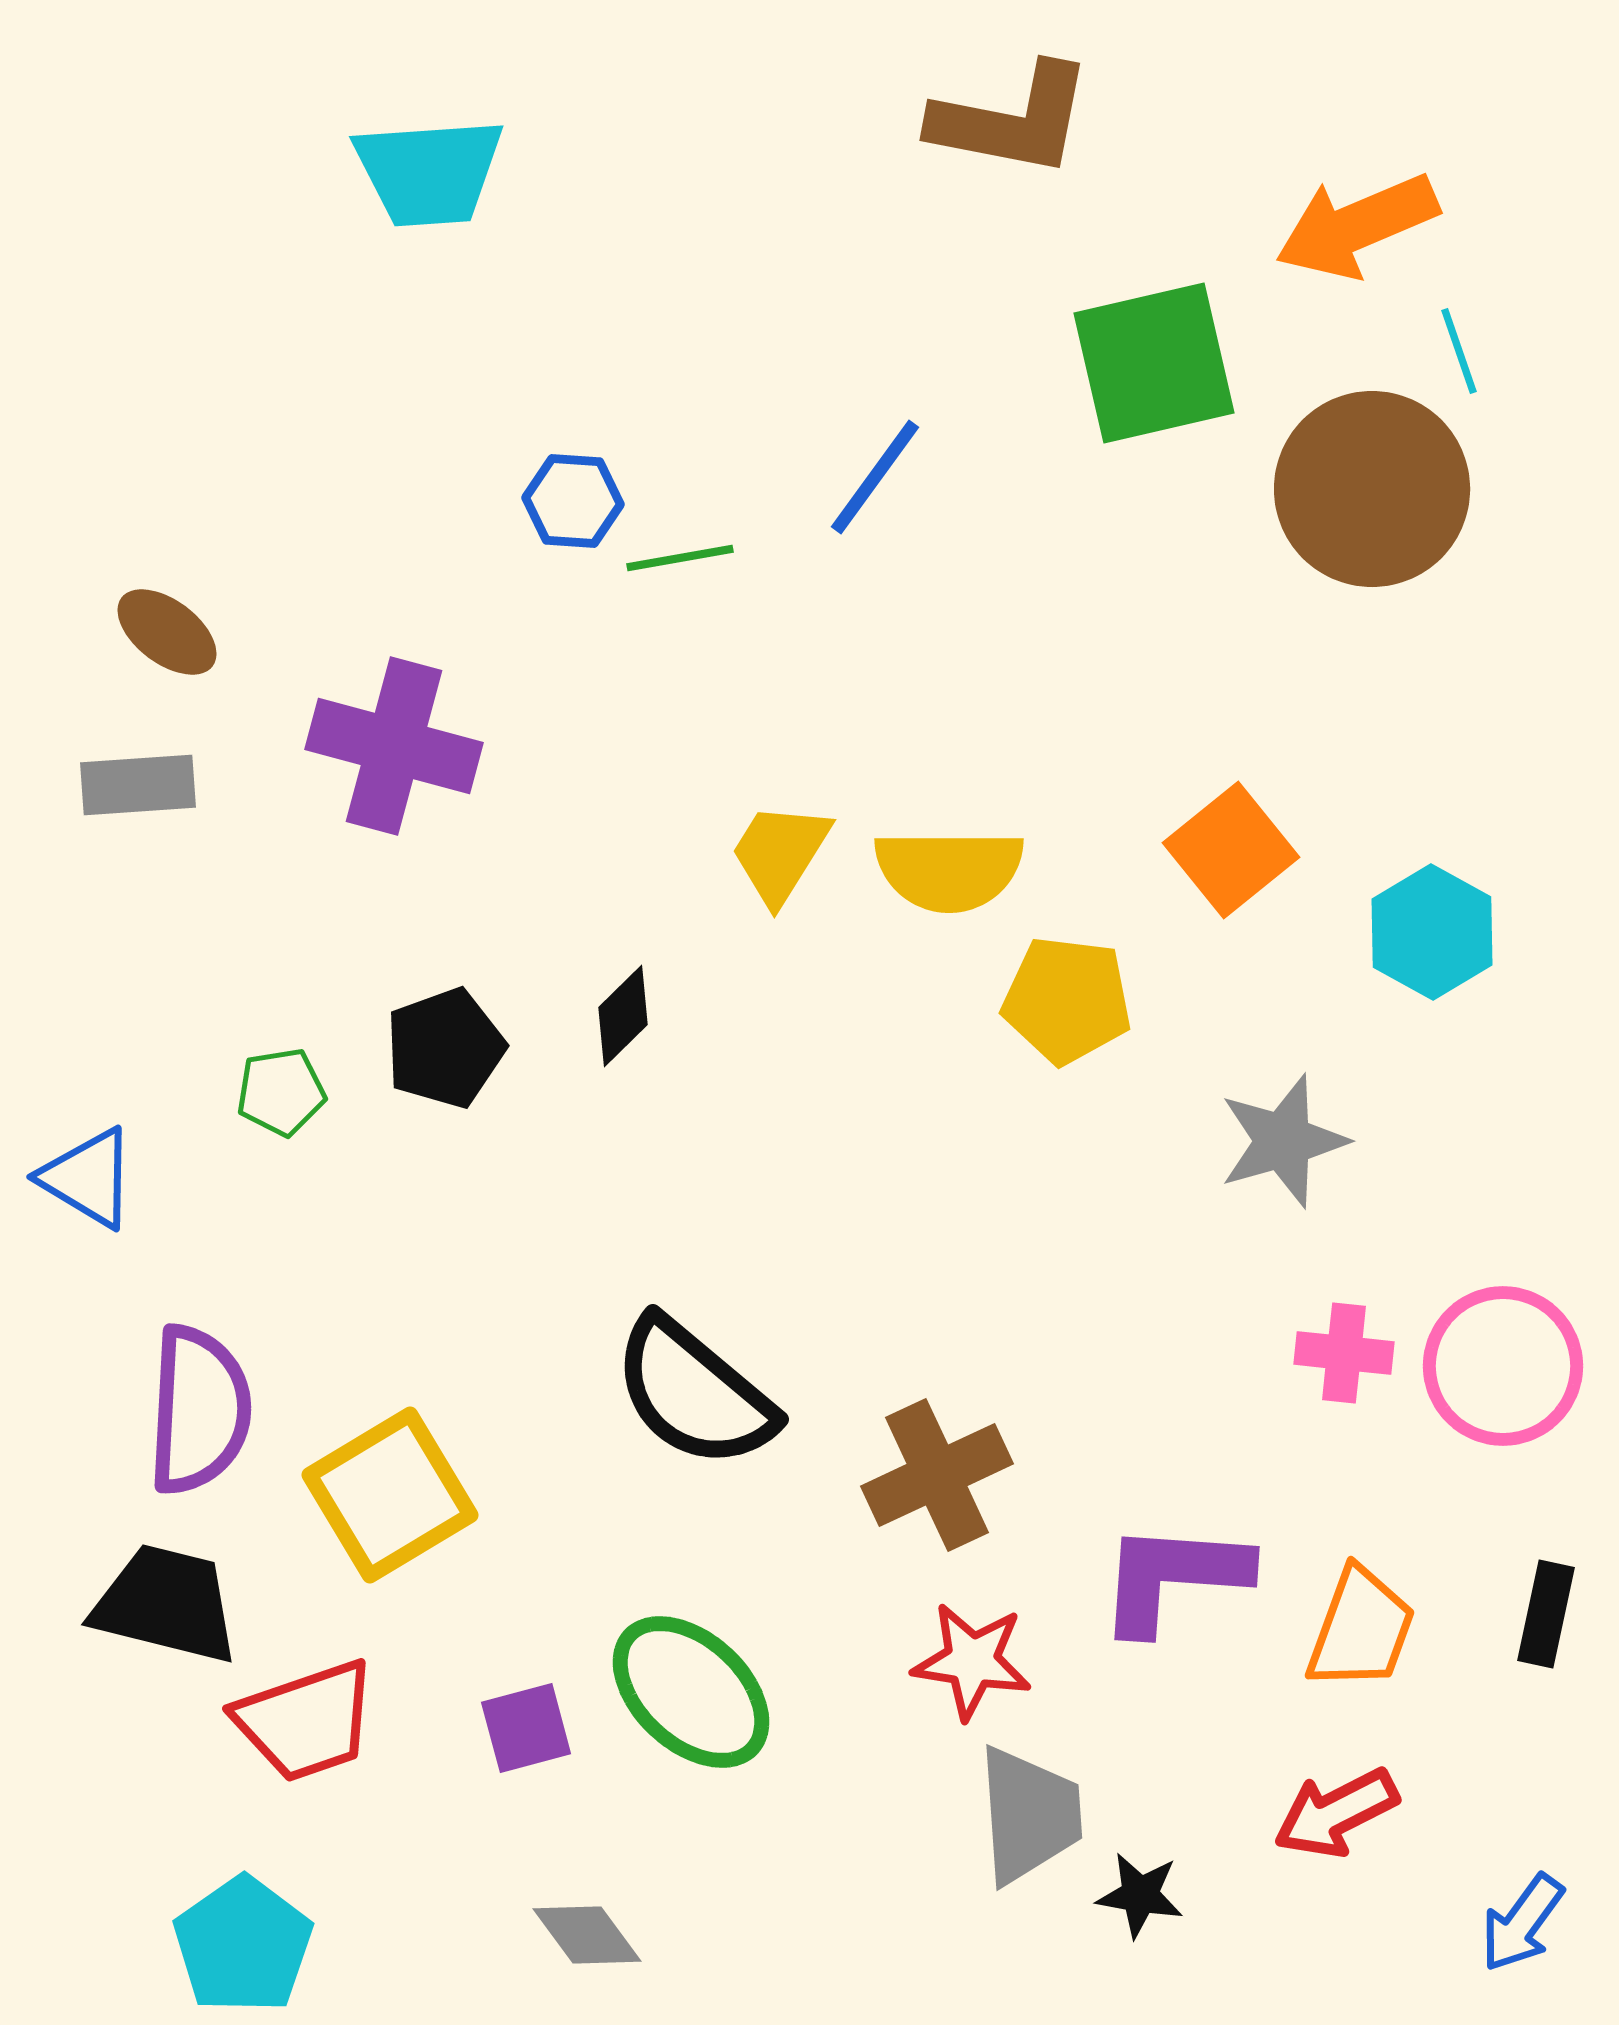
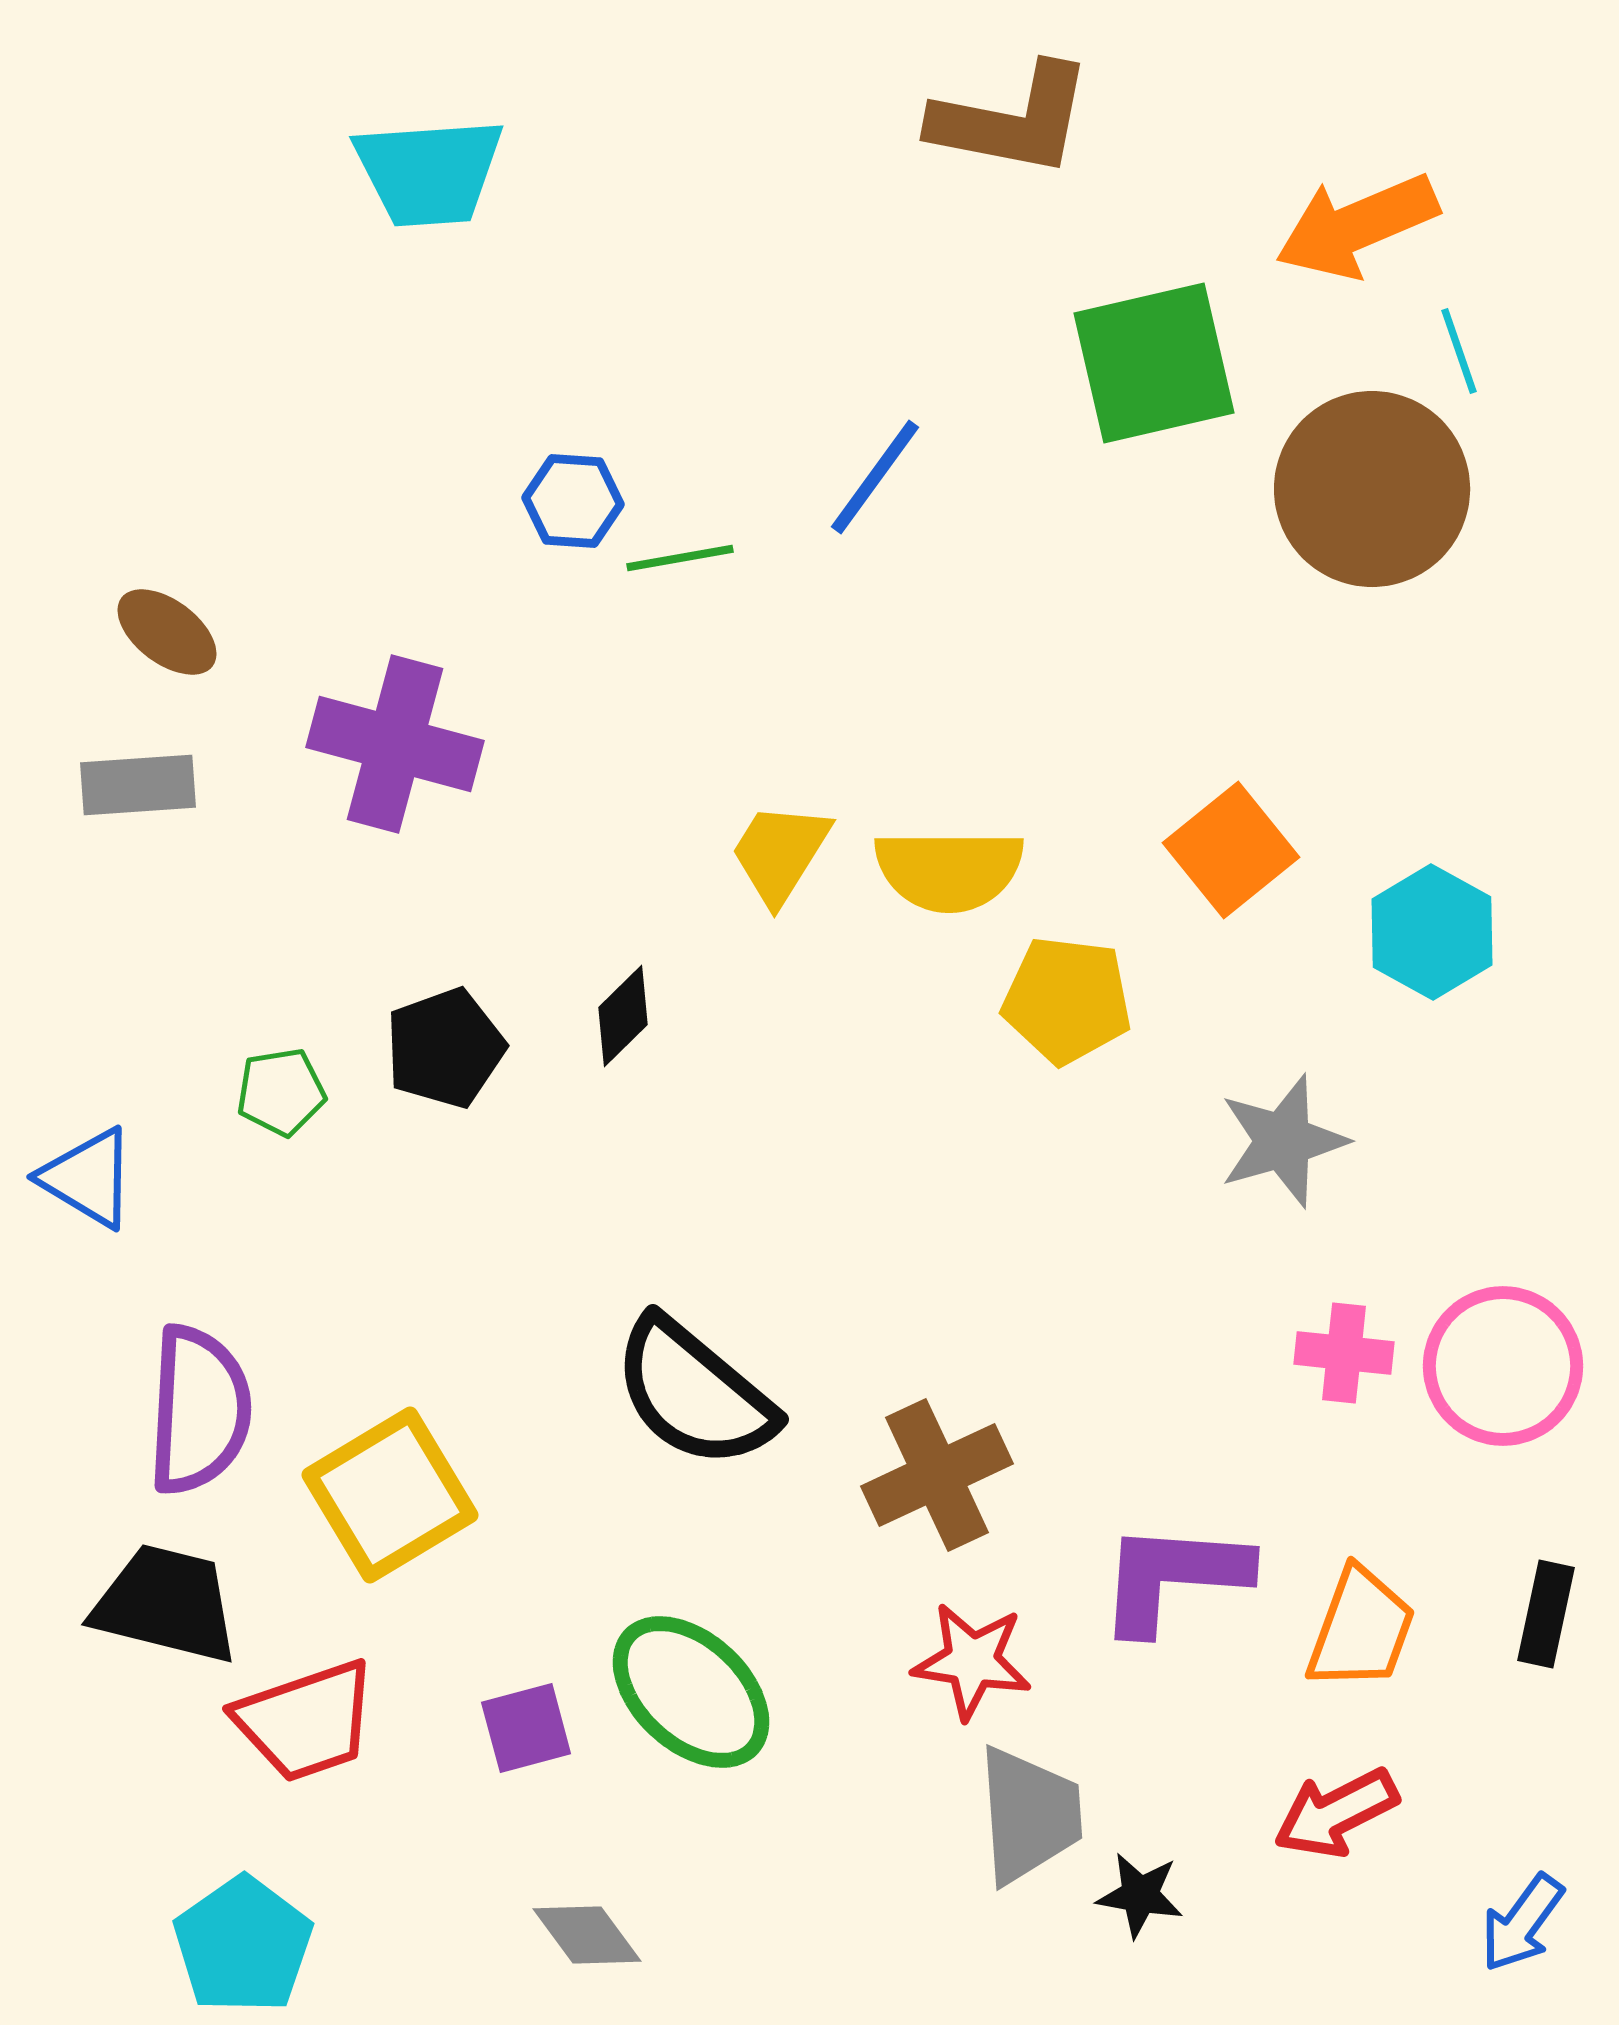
purple cross at (394, 746): moved 1 px right, 2 px up
